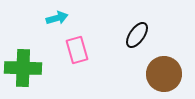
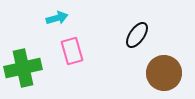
pink rectangle: moved 5 px left, 1 px down
green cross: rotated 15 degrees counterclockwise
brown circle: moved 1 px up
